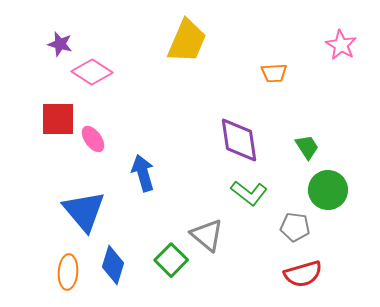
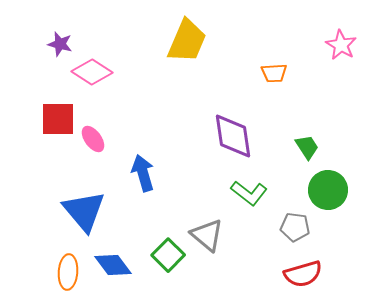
purple diamond: moved 6 px left, 4 px up
green square: moved 3 px left, 5 px up
blue diamond: rotated 54 degrees counterclockwise
